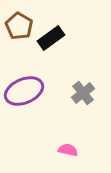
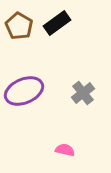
black rectangle: moved 6 px right, 15 px up
pink semicircle: moved 3 px left
